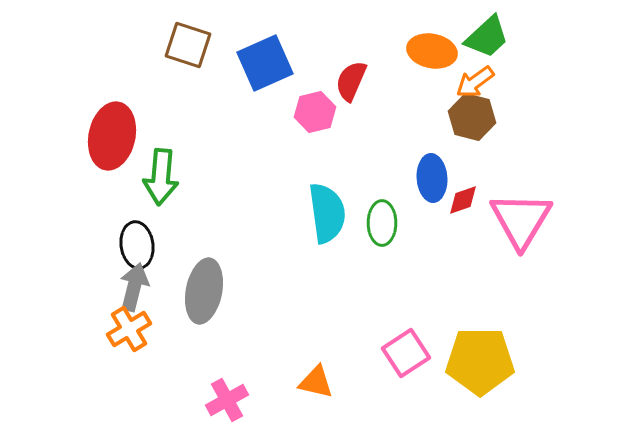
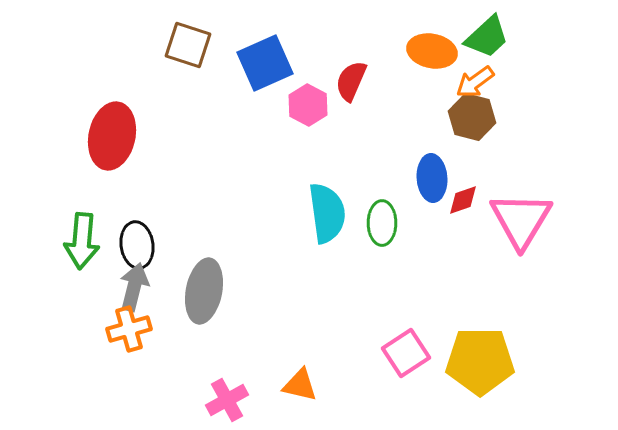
pink hexagon: moved 7 px left, 7 px up; rotated 18 degrees counterclockwise
green arrow: moved 79 px left, 64 px down
orange cross: rotated 15 degrees clockwise
orange triangle: moved 16 px left, 3 px down
